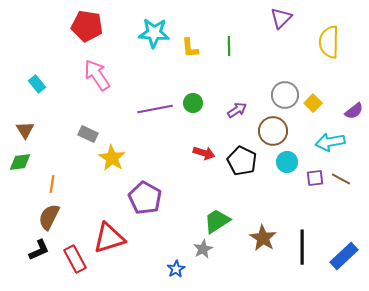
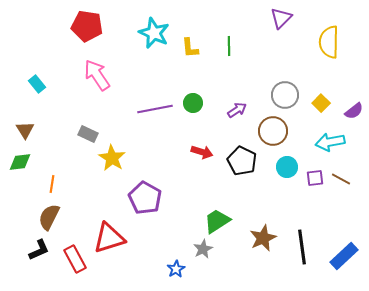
cyan star: rotated 20 degrees clockwise
yellow square: moved 8 px right
red arrow: moved 2 px left, 1 px up
cyan circle: moved 5 px down
brown star: rotated 16 degrees clockwise
black line: rotated 8 degrees counterclockwise
